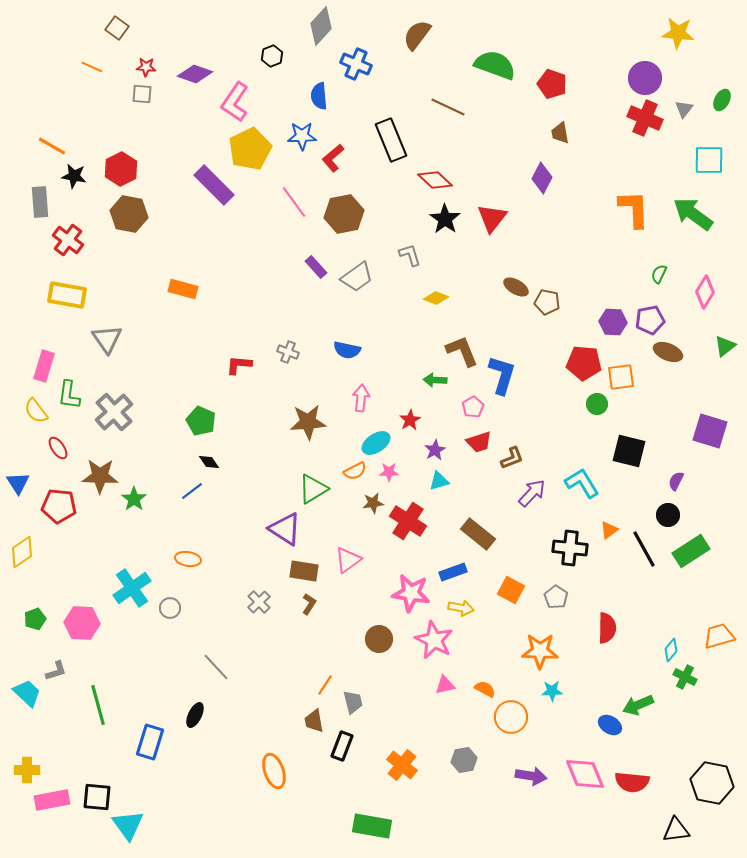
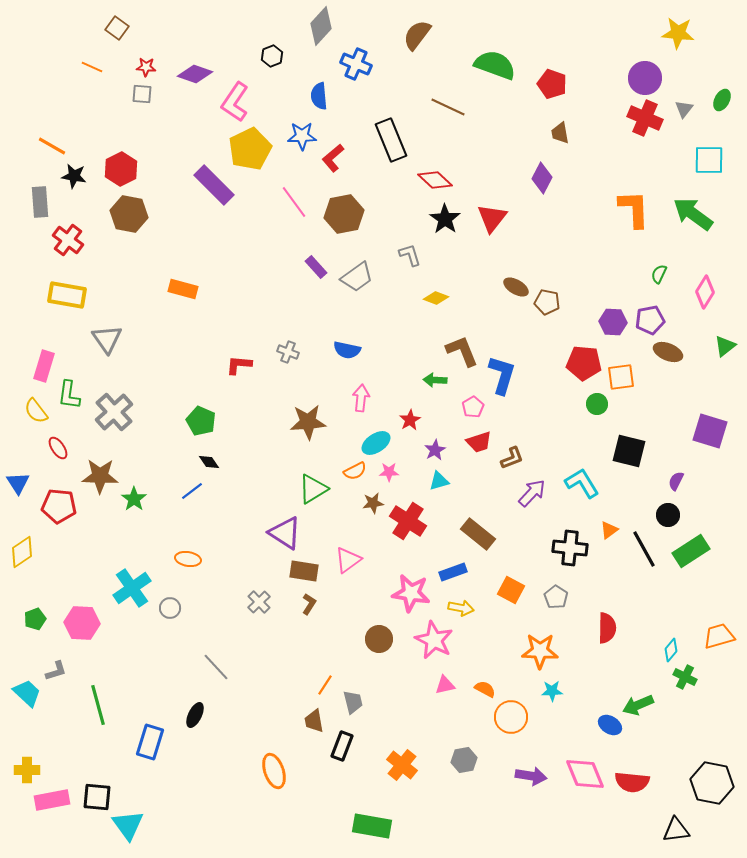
purple triangle at (285, 529): moved 4 px down
